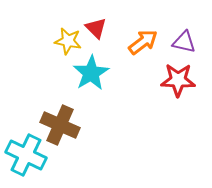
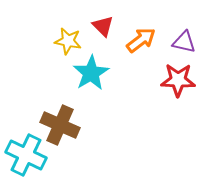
red triangle: moved 7 px right, 2 px up
orange arrow: moved 2 px left, 2 px up
